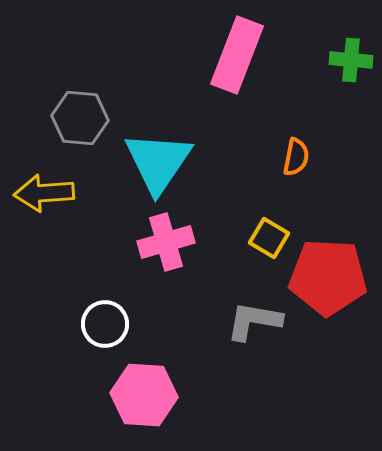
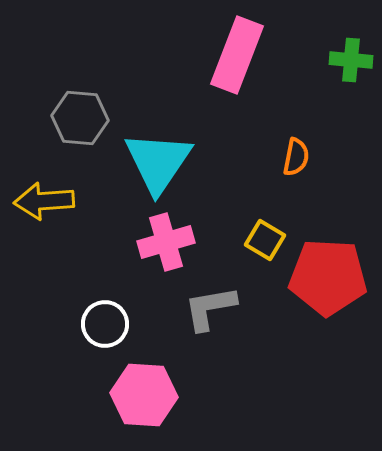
yellow arrow: moved 8 px down
yellow square: moved 4 px left, 2 px down
gray L-shape: moved 44 px left, 13 px up; rotated 20 degrees counterclockwise
